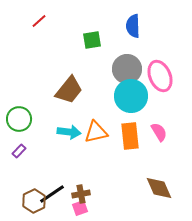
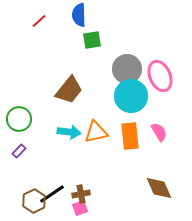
blue semicircle: moved 54 px left, 11 px up
